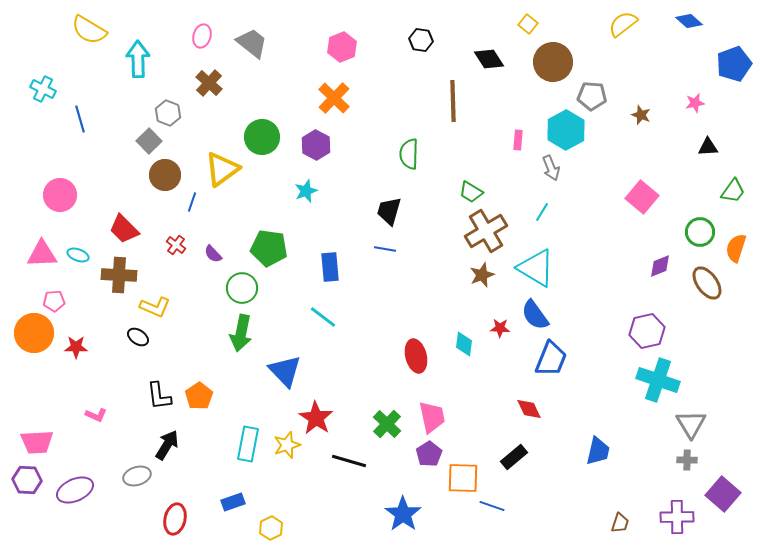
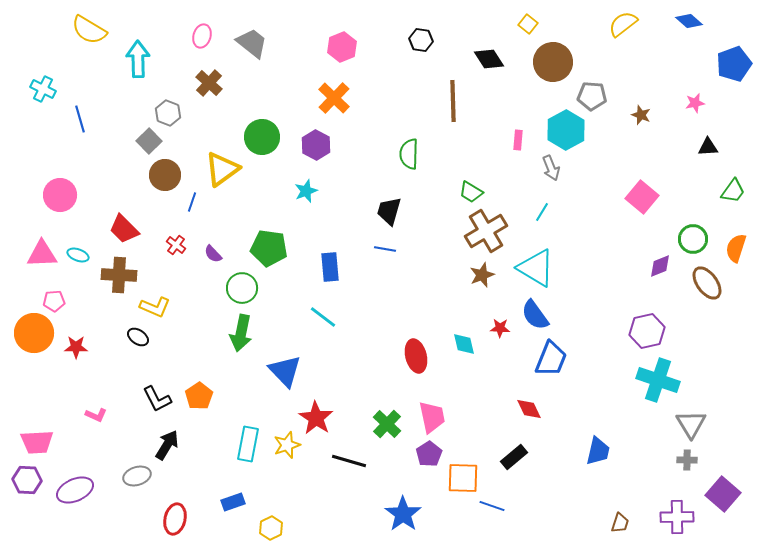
green circle at (700, 232): moved 7 px left, 7 px down
cyan diamond at (464, 344): rotated 20 degrees counterclockwise
black L-shape at (159, 396): moved 2 px left, 3 px down; rotated 20 degrees counterclockwise
